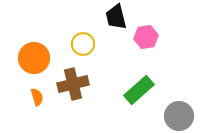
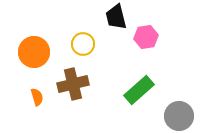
orange circle: moved 6 px up
